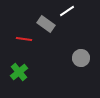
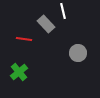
white line: moved 4 px left; rotated 70 degrees counterclockwise
gray rectangle: rotated 12 degrees clockwise
gray circle: moved 3 px left, 5 px up
